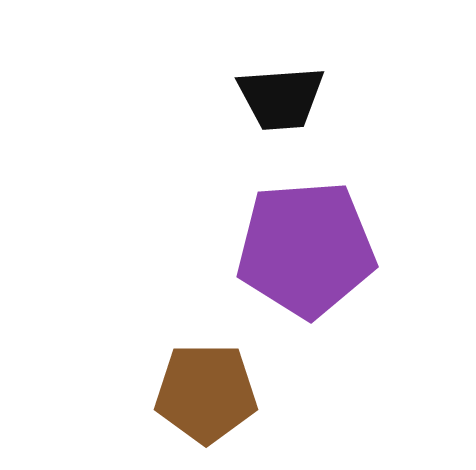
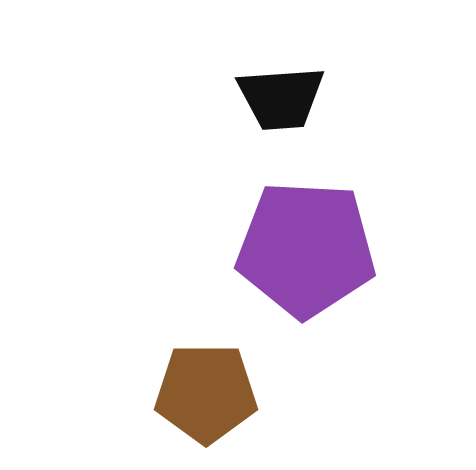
purple pentagon: rotated 7 degrees clockwise
